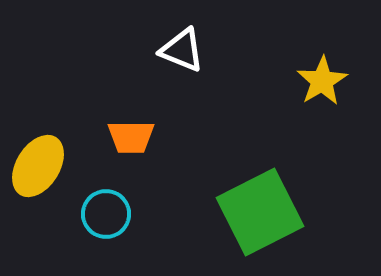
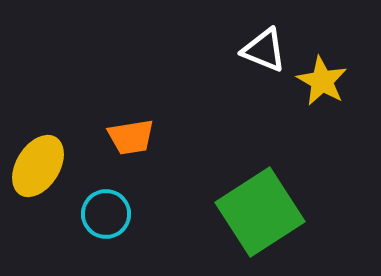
white triangle: moved 82 px right
yellow star: rotated 12 degrees counterclockwise
orange trapezoid: rotated 9 degrees counterclockwise
green square: rotated 6 degrees counterclockwise
